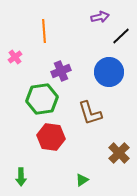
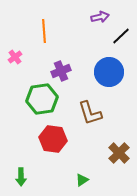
red hexagon: moved 2 px right, 2 px down
